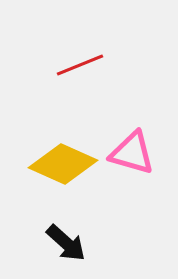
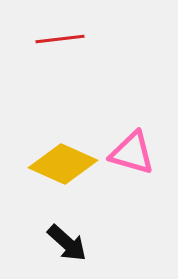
red line: moved 20 px left, 26 px up; rotated 15 degrees clockwise
black arrow: moved 1 px right
